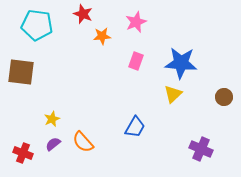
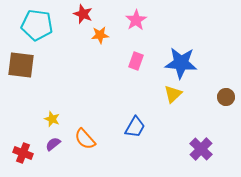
pink star: moved 2 px up; rotated 10 degrees counterclockwise
orange star: moved 2 px left, 1 px up
brown square: moved 7 px up
brown circle: moved 2 px right
yellow star: rotated 28 degrees counterclockwise
orange semicircle: moved 2 px right, 3 px up
purple cross: rotated 20 degrees clockwise
